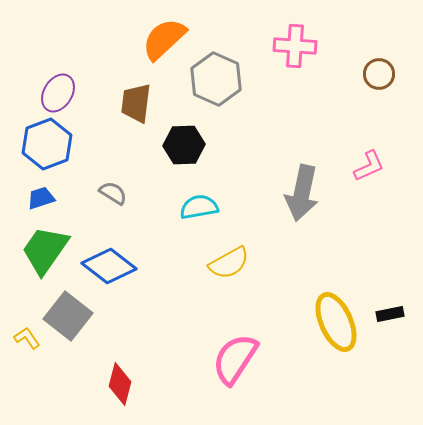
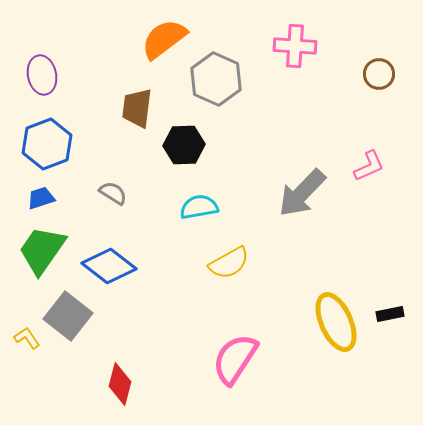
orange semicircle: rotated 6 degrees clockwise
purple ellipse: moved 16 px left, 18 px up; rotated 42 degrees counterclockwise
brown trapezoid: moved 1 px right, 5 px down
gray arrow: rotated 32 degrees clockwise
green trapezoid: moved 3 px left
